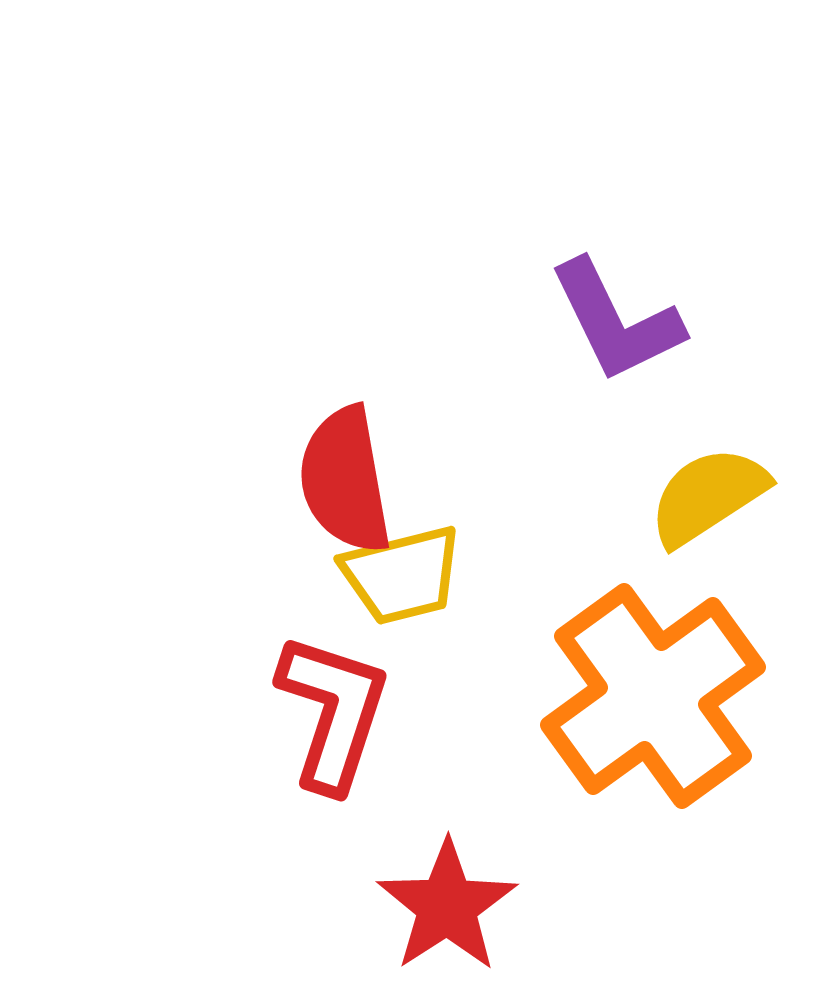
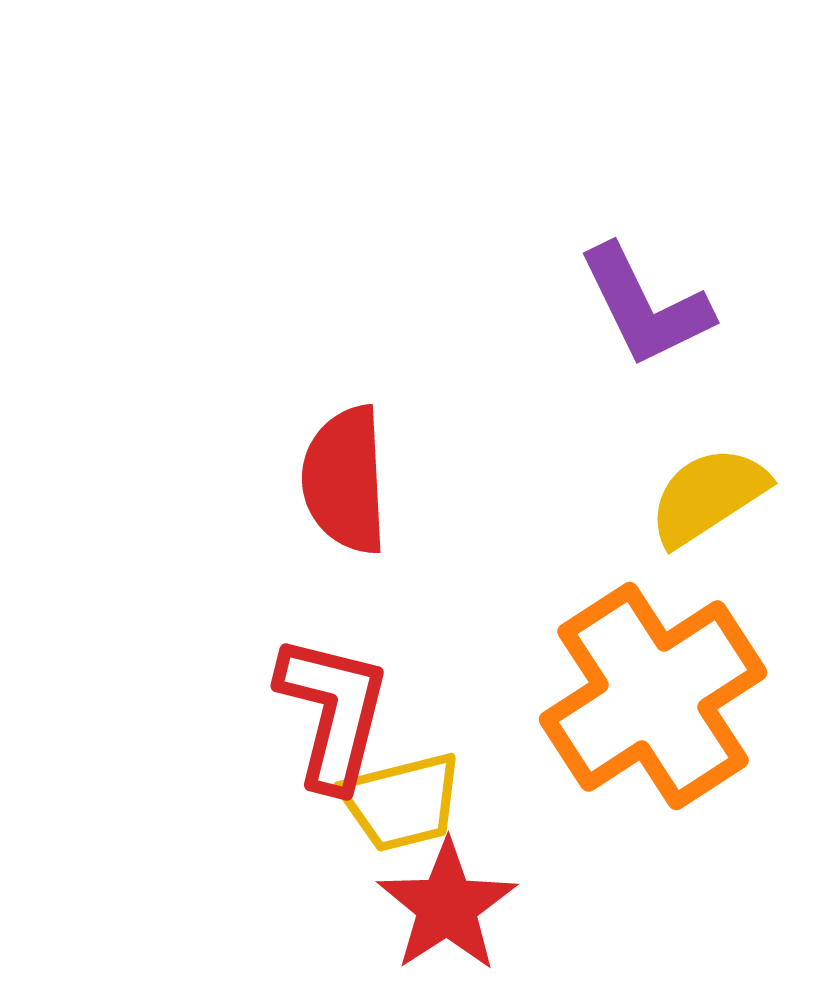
purple L-shape: moved 29 px right, 15 px up
red semicircle: rotated 7 degrees clockwise
yellow trapezoid: moved 227 px down
orange cross: rotated 3 degrees clockwise
red L-shape: rotated 4 degrees counterclockwise
